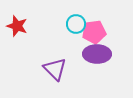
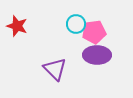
purple ellipse: moved 1 px down
